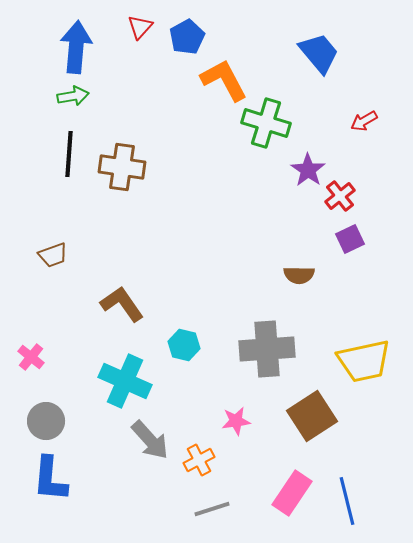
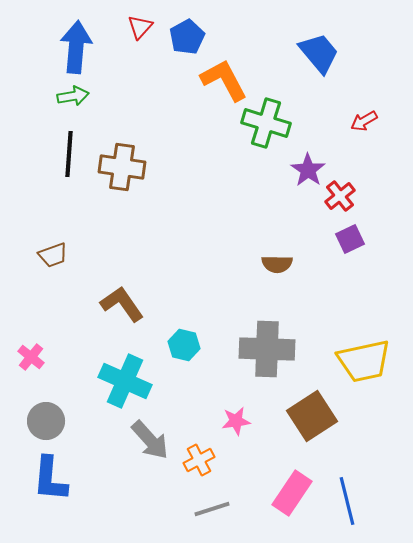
brown semicircle: moved 22 px left, 11 px up
gray cross: rotated 6 degrees clockwise
